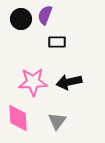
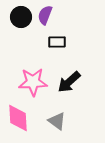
black circle: moved 2 px up
black arrow: rotated 30 degrees counterclockwise
gray triangle: rotated 30 degrees counterclockwise
